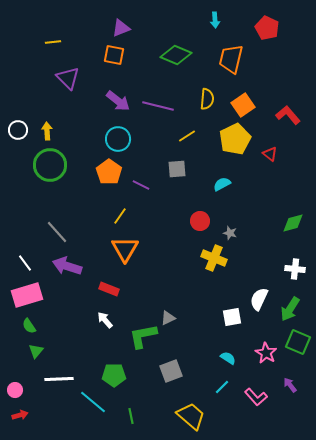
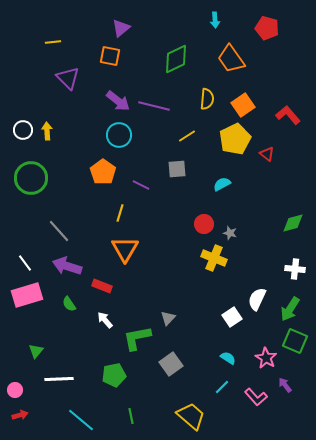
purple triangle at (121, 28): rotated 18 degrees counterclockwise
red pentagon at (267, 28): rotated 10 degrees counterclockwise
orange square at (114, 55): moved 4 px left, 1 px down
green diamond at (176, 55): moved 4 px down; rotated 48 degrees counterclockwise
orange trapezoid at (231, 59): rotated 48 degrees counterclockwise
purple line at (158, 106): moved 4 px left
white circle at (18, 130): moved 5 px right
cyan circle at (118, 139): moved 1 px right, 4 px up
red triangle at (270, 154): moved 3 px left
green circle at (50, 165): moved 19 px left, 13 px down
orange pentagon at (109, 172): moved 6 px left
yellow line at (120, 216): moved 3 px up; rotated 18 degrees counterclockwise
red circle at (200, 221): moved 4 px right, 3 px down
gray line at (57, 232): moved 2 px right, 1 px up
red rectangle at (109, 289): moved 7 px left, 3 px up
white semicircle at (259, 299): moved 2 px left
white square at (232, 317): rotated 24 degrees counterclockwise
gray triangle at (168, 318): rotated 21 degrees counterclockwise
green semicircle at (29, 326): moved 40 px right, 22 px up
green L-shape at (143, 336): moved 6 px left, 2 px down
green square at (298, 342): moved 3 px left, 1 px up
pink star at (266, 353): moved 5 px down
gray square at (171, 371): moved 7 px up; rotated 15 degrees counterclockwise
green pentagon at (114, 375): rotated 10 degrees counterclockwise
purple arrow at (290, 385): moved 5 px left
cyan line at (93, 402): moved 12 px left, 18 px down
